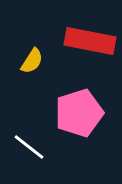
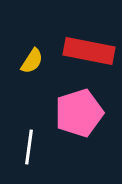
red rectangle: moved 1 px left, 10 px down
white line: rotated 60 degrees clockwise
